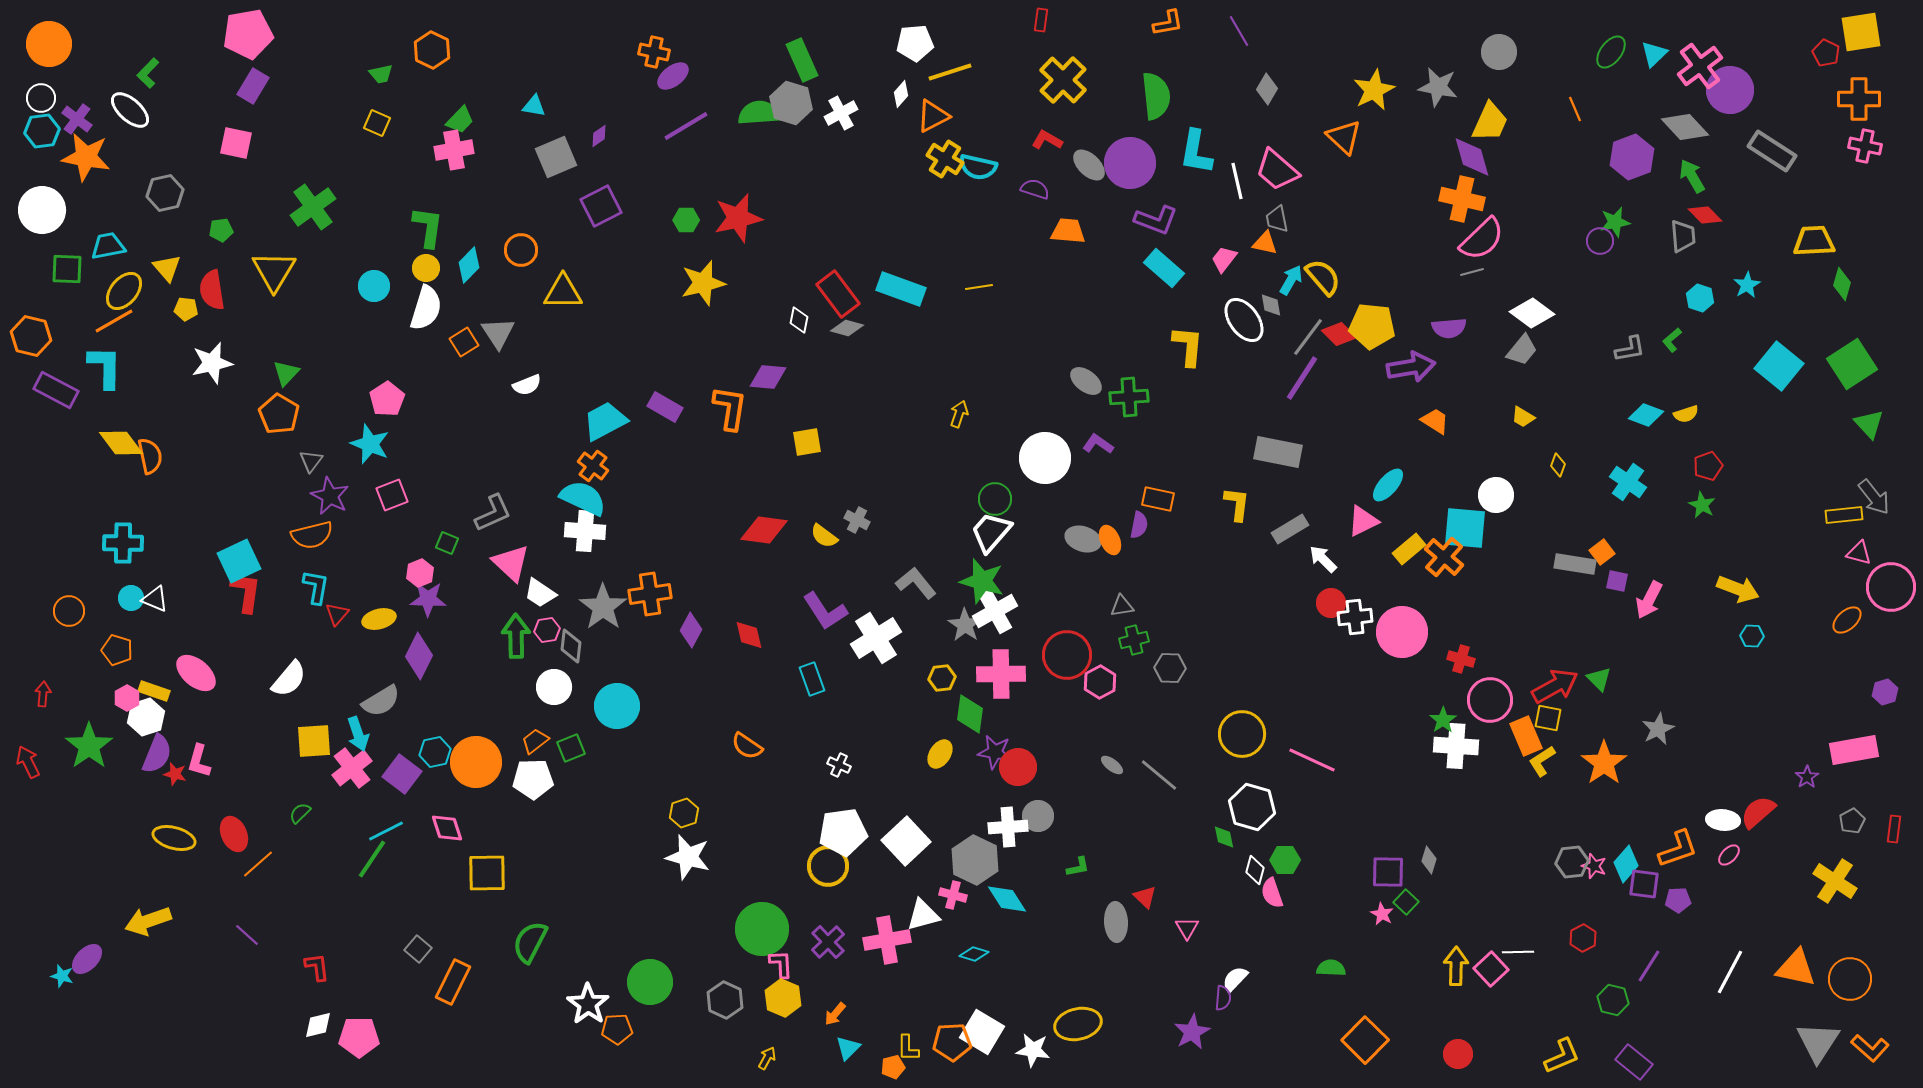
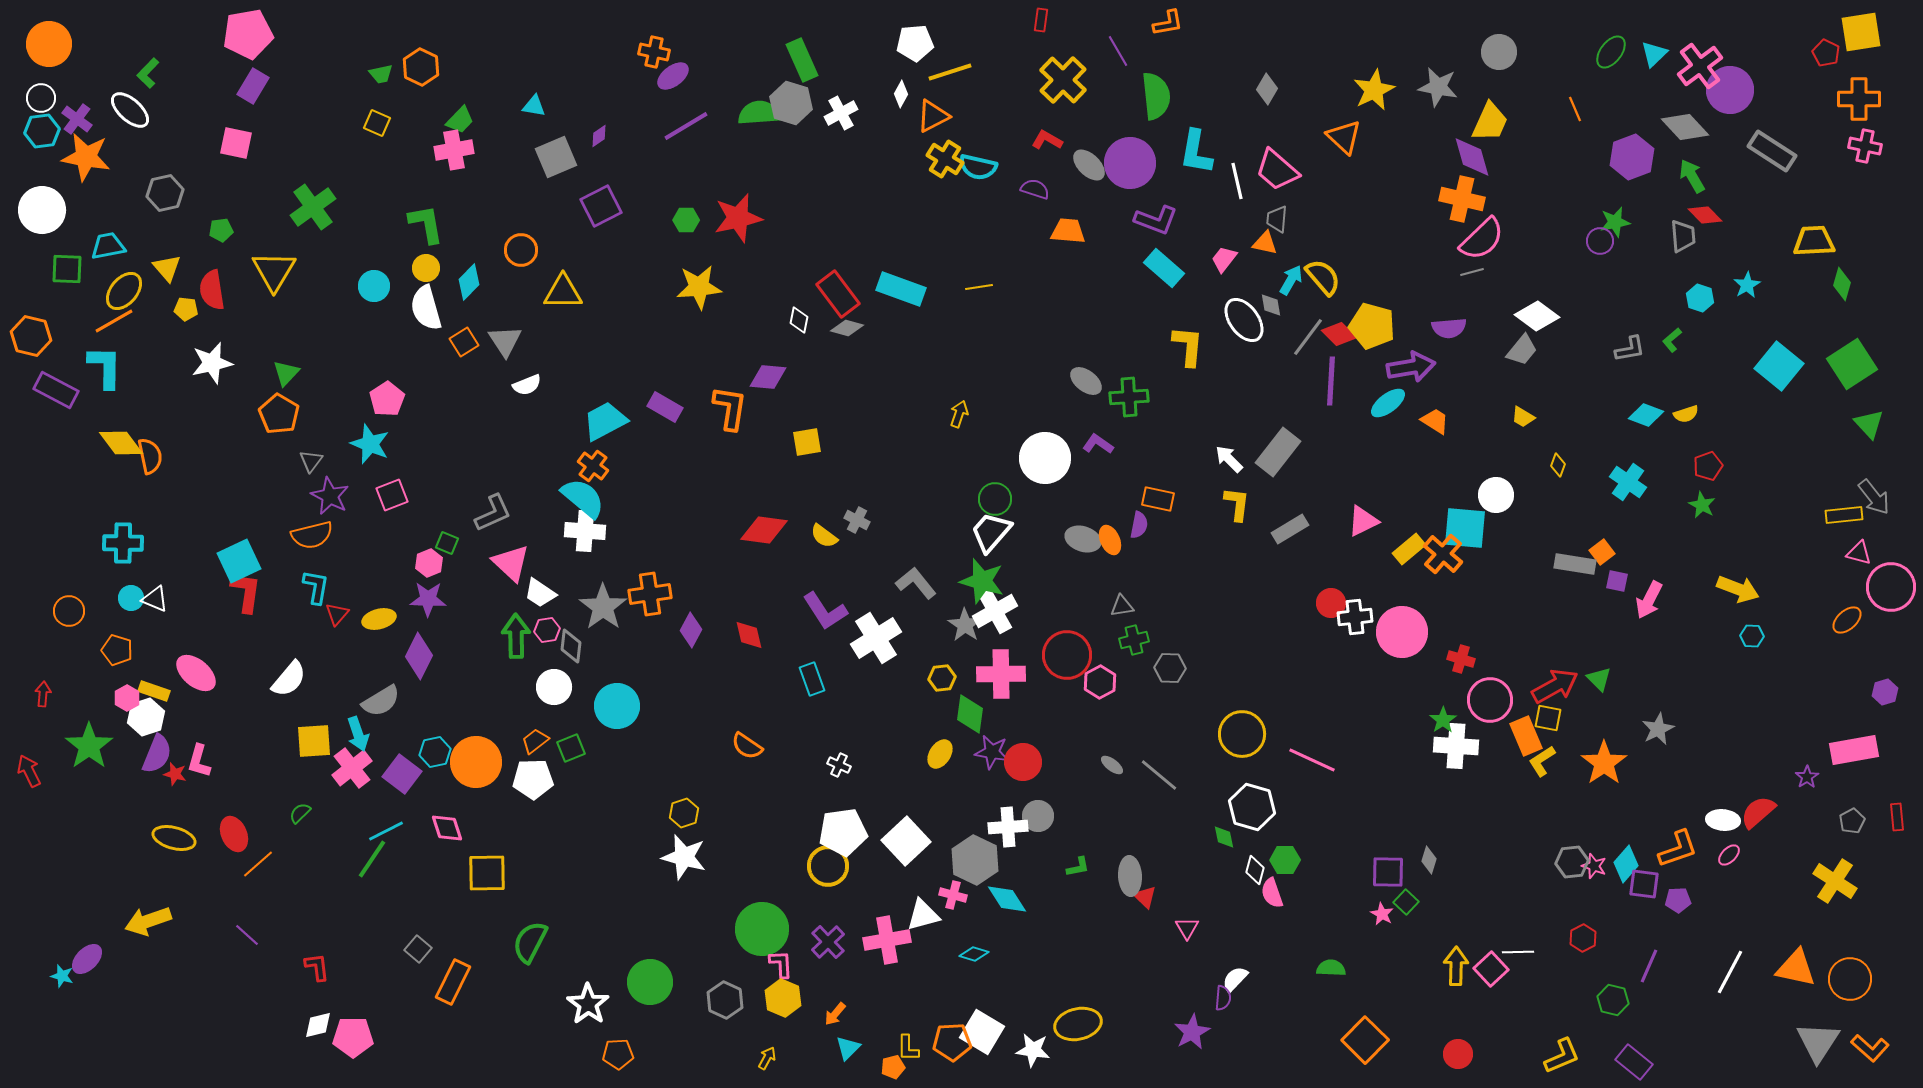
purple line at (1239, 31): moved 121 px left, 20 px down
orange hexagon at (432, 50): moved 11 px left, 17 px down
white diamond at (901, 94): rotated 12 degrees counterclockwise
gray trapezoid at (1277, 219): rotated 16 degrees clockwise
green L-shape at (428, 227): moved 2 px left, 3 px up; rotated 18 degrees counterclockwise
cyan diamond at (469, 265): moved 17 px down
yellow star at (703, 283): moved 4 px left, 4 px down; rotated 9 degrees clockwise
white semicircle at (426, 308): rotated 147 degrees clockwise
white diamond at (1532, 313): moved 5 px right, 3 px down
yellow pentagon at (1372, 326): rotated 9 degrees clockwise
gray triangle at (498, 333): moved 7 px right, 8 px down
purple line at (1302, 378): moved 29 px right, 3 px down; rotated 30 degrees counterclockwise
gray rectangle at (1278, 452): rotated 63 degrees counterclockwise
cyan ellipse at (1388, 485): moved 82 px up; rotated 12 degrees clockwise
cyan semicircle at (583, 498): rotated 15 degrees clockwise
orange cross at (1444, 557): moved 1 px left, 3 px up
white arrow at (1323, 559): moved 94 px left, 100 px up
pink hexagon at (420, 573): moved 9 px right, 10 px up
purple star at (995, 752): moved 3 px left
red arrow at (28, 762): moved 1 px right, 9 px down
red circle at (1018, 767): moved 5 px right, 5 px up
red rectangle at (1894, 829): moved 3 px right, 12 px up; rotated 12 degrees counterclockwise
white star at (688, 857): moved 4 px left
gray ellipse at (1116, 922): moved 14 px right, 46 px up
purple line at (1649, 966): rotated 8 degrees counterclockwise
orange pentagon at (617, 1029): moved 1 px right, 25 px down
pink pentagon at (359, 1037): moved 6 px left
